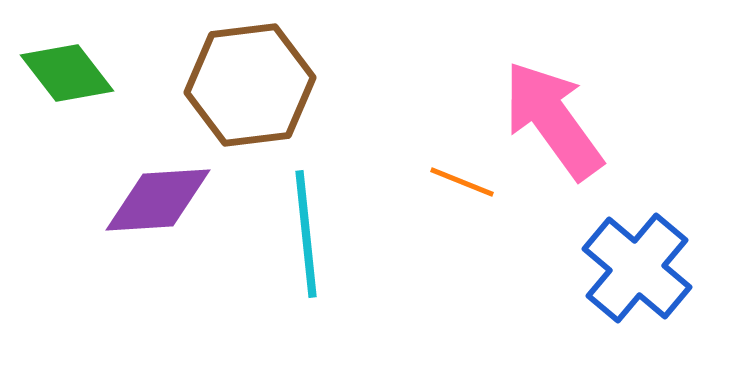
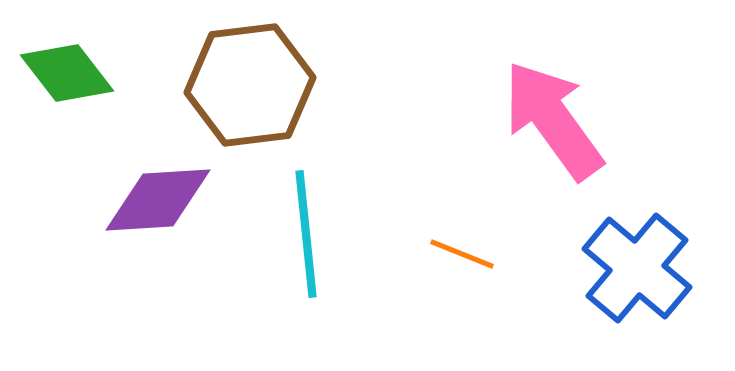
orange line: moved 72 px down
